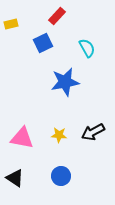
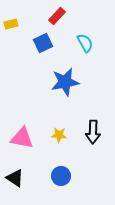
cyan semicircle: moved 2 px left, 5 px up
black arrow: rotated 60 degrees counterclockwise
